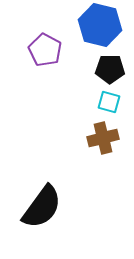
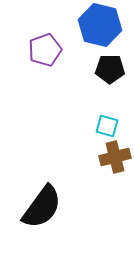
purple pentagon: rotated 24 degrees clockwise
cyan square: moved 2 px left, 24 px down
brown cross: moved 12 px right, 19 px down
